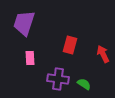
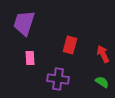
green semicircle: moved 18 px right, 2 px up
